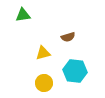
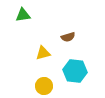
yellow circle: moved 3 px down
